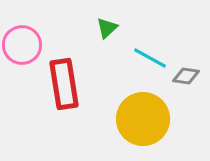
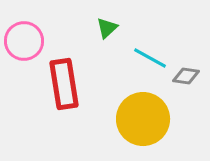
pink circle: moved 2 px right, 4 px up
